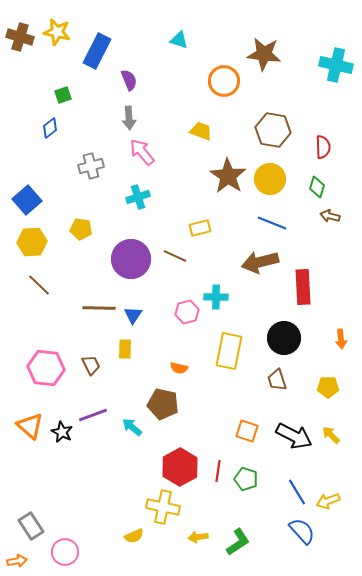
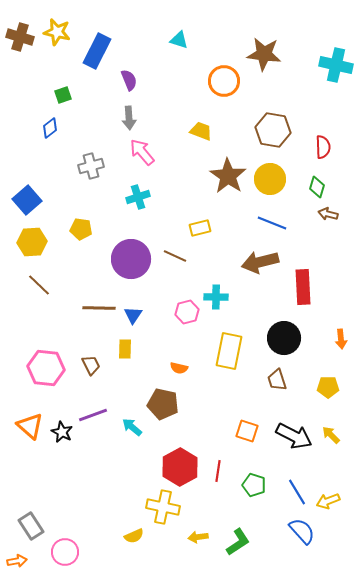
brown arrow at (330, 216): moved 2 px left, 2 px up
green pentagon at (246, 479): moved 8 px right, 6 px down
